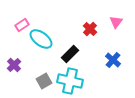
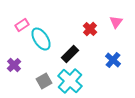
cyan ellipse: rotated 20 degrees clockwise
cyan cross: rotated 30 degrees clockwise
